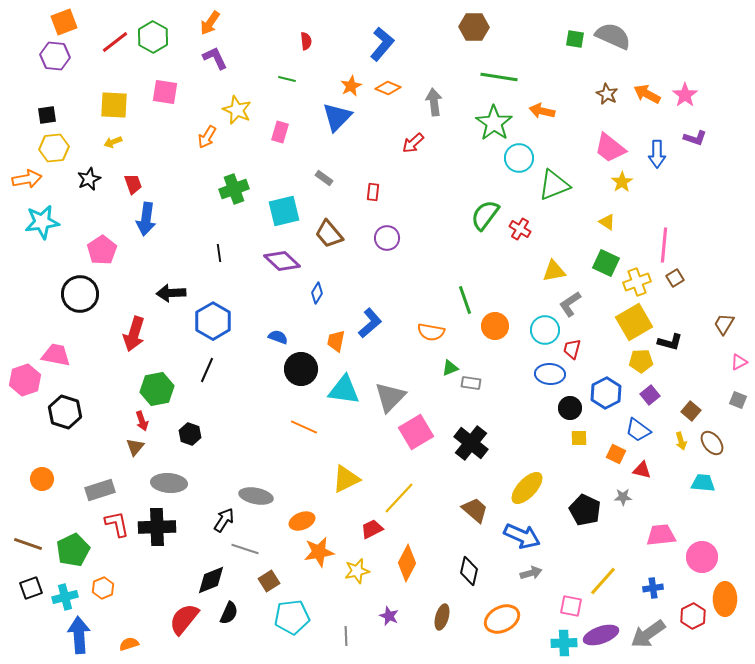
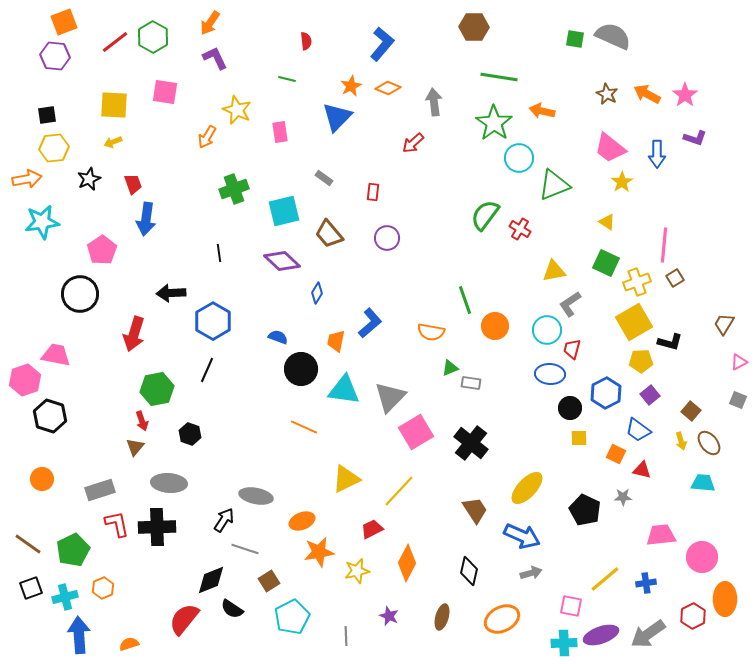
pink rectangle at (280, 132): rotated 25 degrees counterclockwise
cyan circle at (545, 330): moved 2 px right
black hexagon at (65, 412): moved 15 px left, 4 px down
brown ellipse at (712, 443): moved 3 px left
yellow line at (399, 498): moved 7 px up
brown trapezoid at (475, 510): rotated 16 degrees clockwise
brown line at (28, 544): rotated 16 degrees clockwise
yellow line at (603, 581): moved 2 px right, 2 px up; rotated 8 degrees clockwise
blue cross at (653, 588): moved 7 px left, 5 px up
black semicircle at (229, 613): moved 3 px right, 4 px up; rotated 100 degrees clockwise
cyan pentagon at (292, 617): rotated 20 degrees counterclockwise
